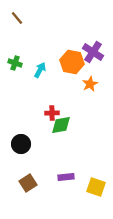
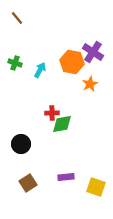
green diamond: moved 1 px right, 1 px up
